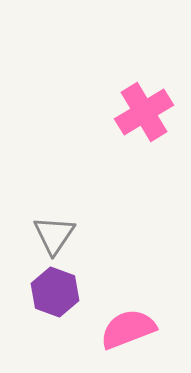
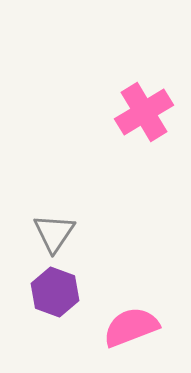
gray triangle: moved 2 px up
pink semicircle: moved 3 px right, 2 px up
